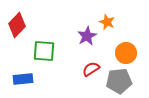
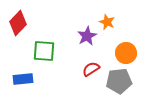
red diamond: moved 1 px right, 2 px up
